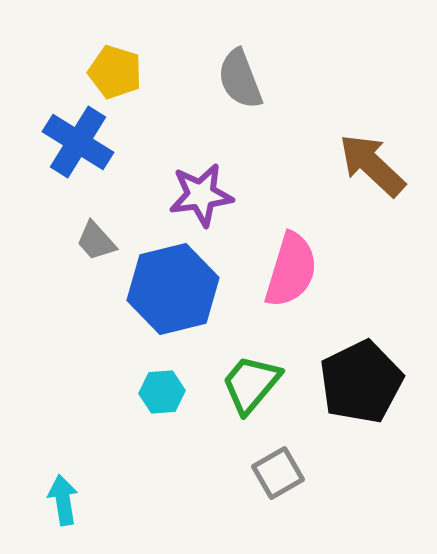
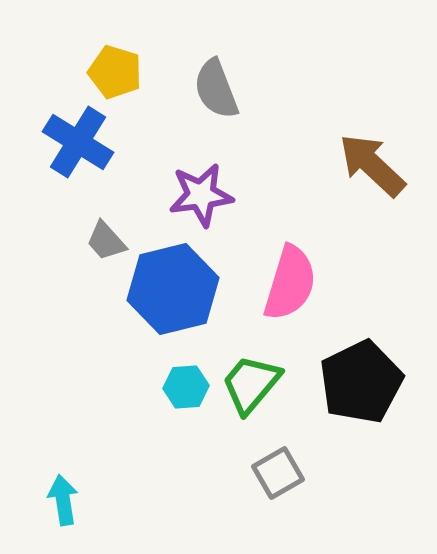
gray semicircle: moved 24 px left, 10 px down
gray trapezoid: moved 10 px right
pink semicircle: moved 1 px left, 13 px down
cyan hexagon: moved 24 px right, 5 px up
